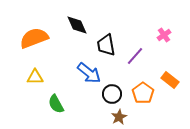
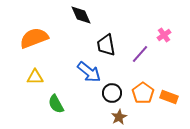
black diamond: moved 4 px right, 10 px up
purple line: moved 5 px right, 2 px up
blue arrow: moved 1 px up
orange rectangle: moved 1 px left, 17 px down; rotated 18 degrees counterclockwise
black circle: moved 1 px up
